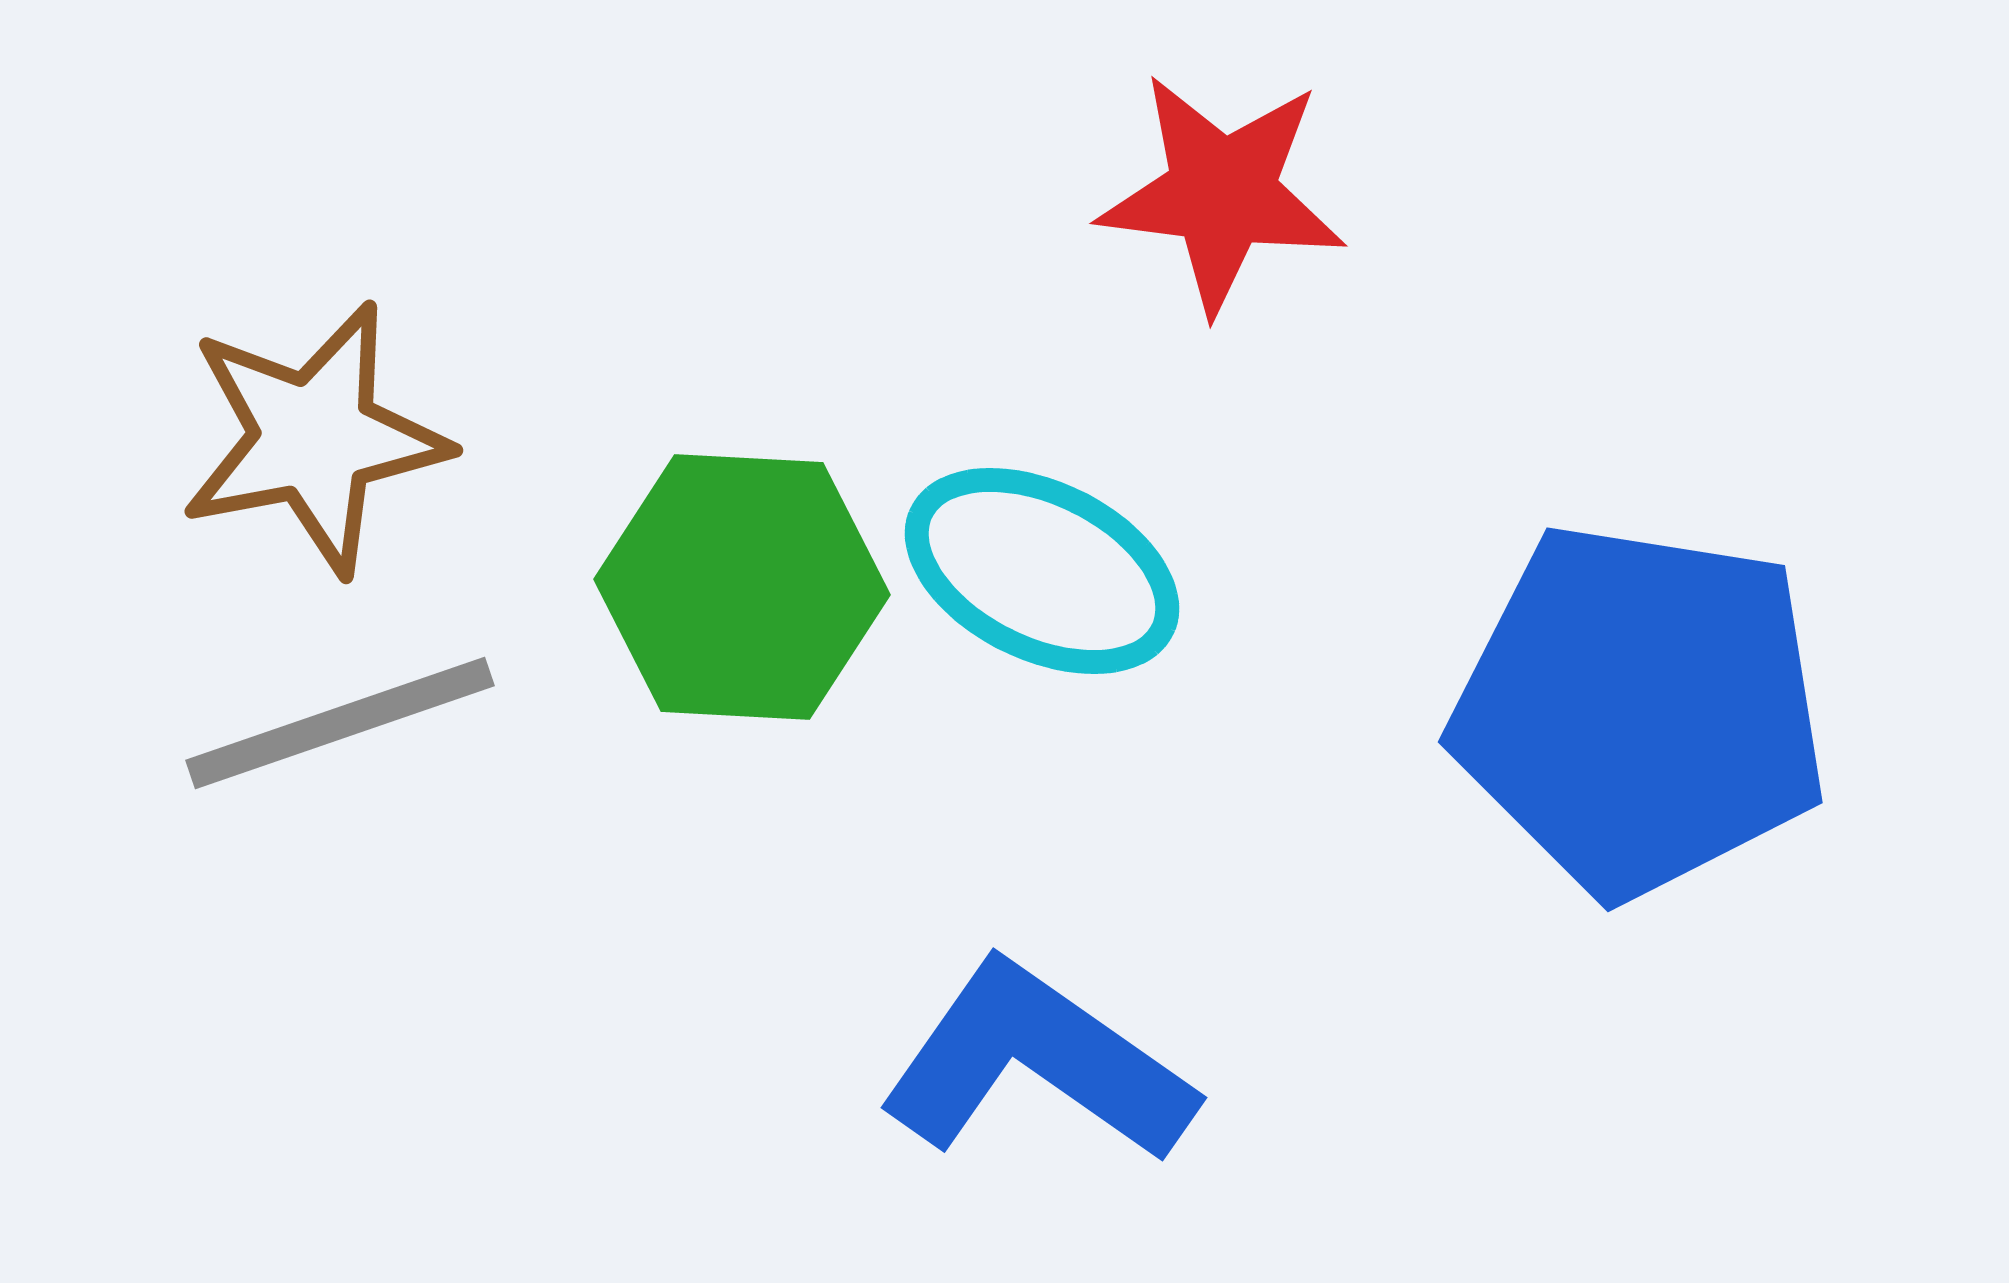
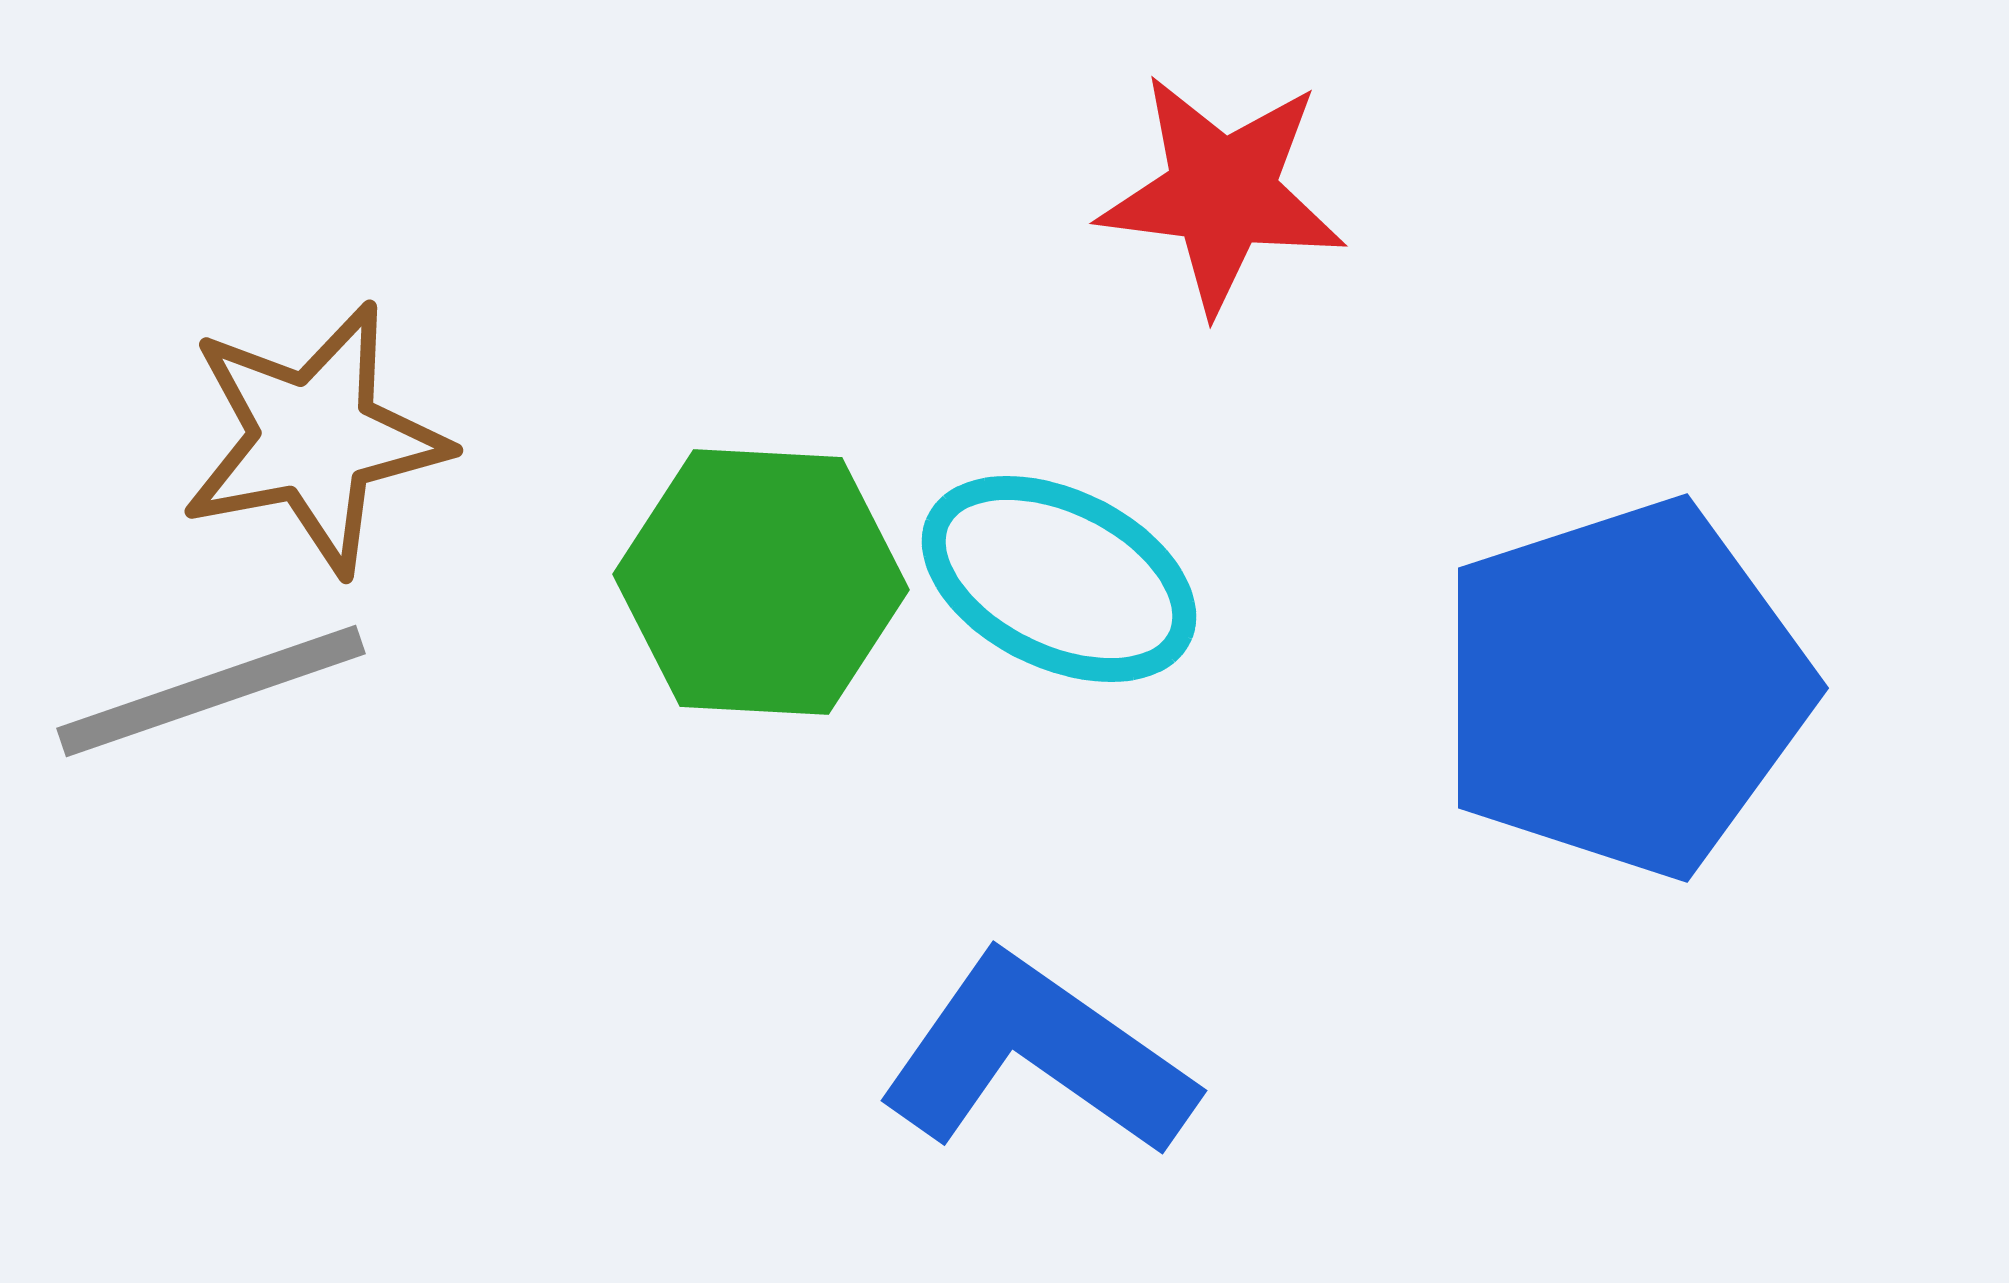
cyan ellipse: moved 17 px right, 8 px down
green hexagon: moved 19 px right, 5 px up
blue pentagon: moved 16 px left, 22 px up; rotated 27 degrees counterclockwise
gray line: moved 129 px left, 32 px up
blue L-shape: moved 7 px up
